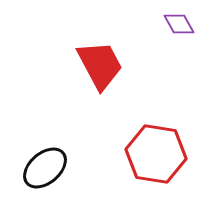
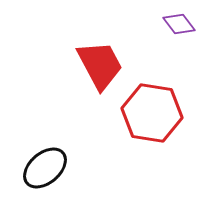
purple diamond: rotated 8 degrees counterclockwise
red hexagon: moved 4 px left, 41 px up
